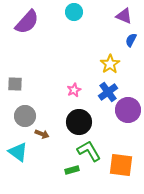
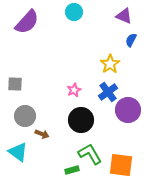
black circle: moved 2 px right, 2 px up
green L-shape: moved 1 px right, 3 px down
